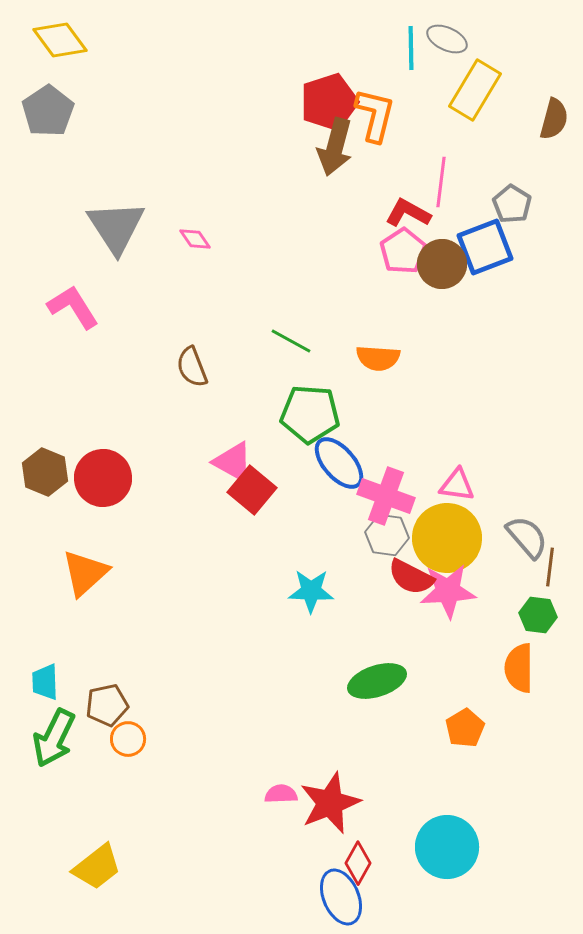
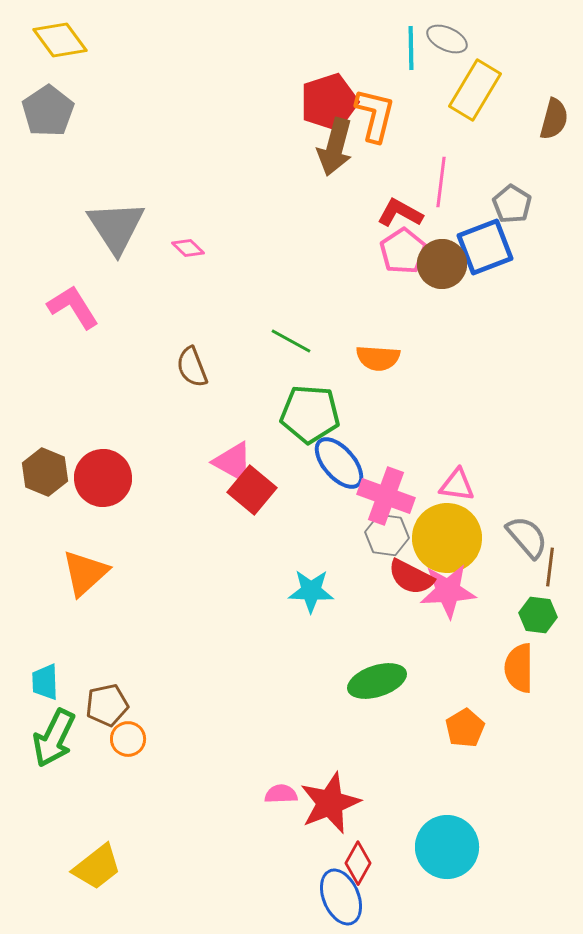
red L-shape at (408, 213): moved 8 px left
pink diamond at (195, 239): moved 7 px left, 9 px down; rotated 12 degrees counterclockwise
